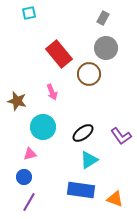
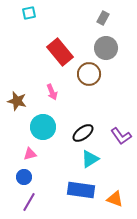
red rectangle: moved 1 px right, 2 px up
cyan triangle: moved 1 px right, 1 px up
